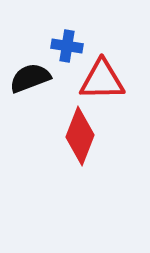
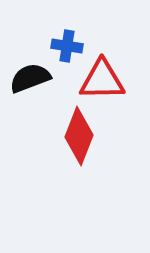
red diamond: moved 1 px left
